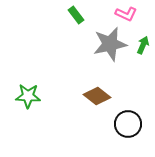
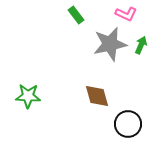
green arrow: moved 2 px left
brown diamond: rotated 36 degrees clockwise
